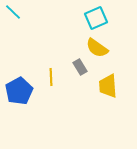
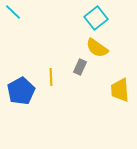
cyan square: rotated 15 degrees counterclockwise
gray rectangle: rotated 56 degrees clockwise
yellow trapezoid: moved 12 px right, 4 px down
blue pentagon: moved 2 px right
